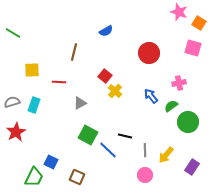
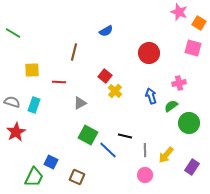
blue arrow: rotated 21 degrees clockwise
gray semicircle: rotated 35 degrees clockwise
green circle: moved 1 px right, 1 px down
